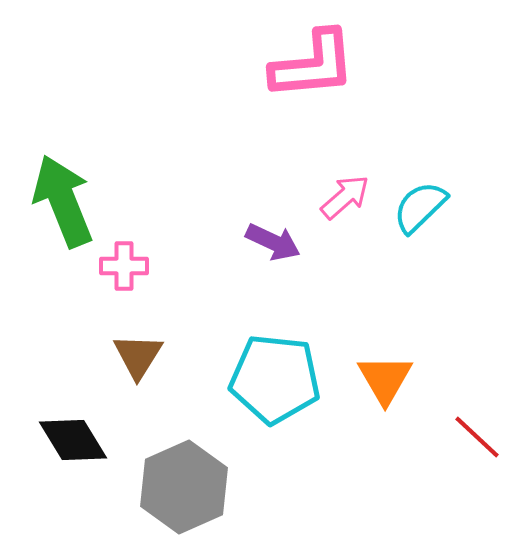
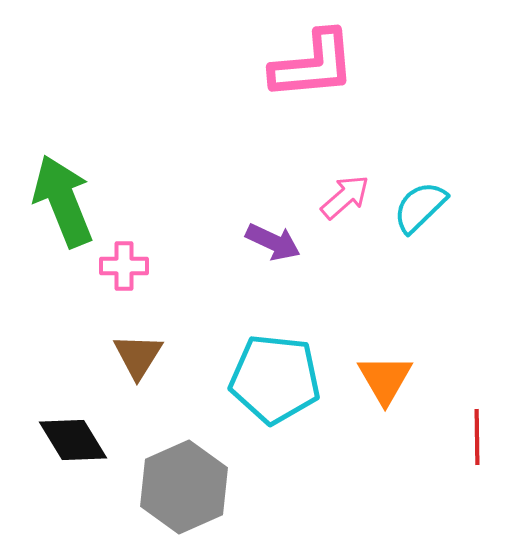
red line: rotated 46 degrees clockwise
